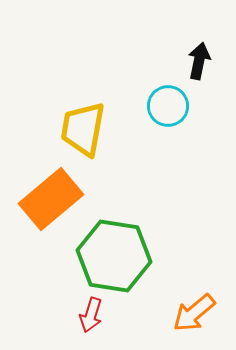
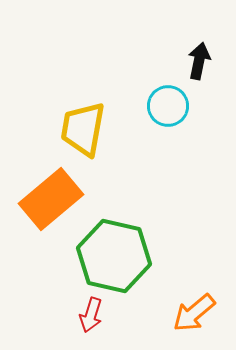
green hexagon: rotated 4 degrees clockwise
